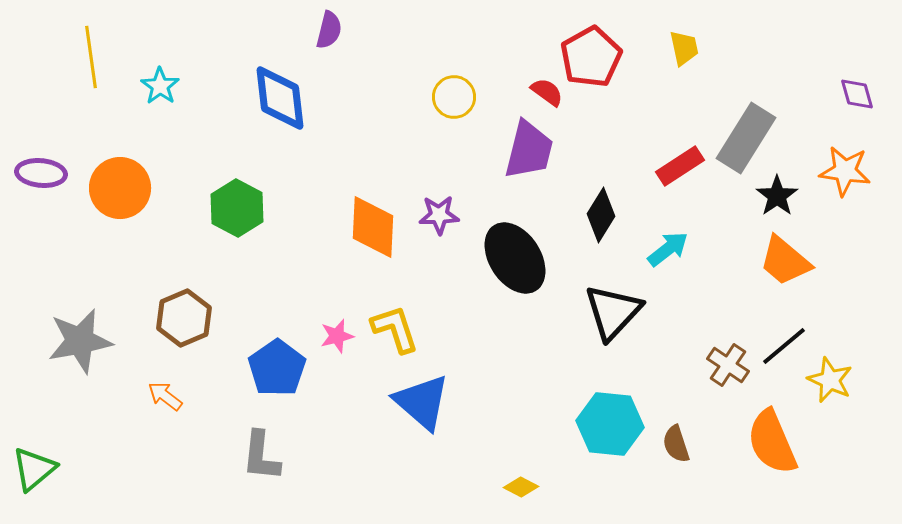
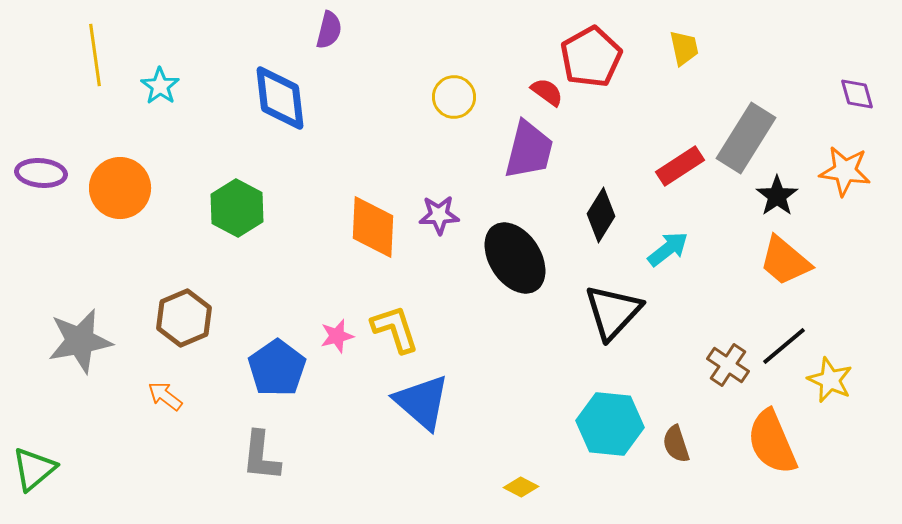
yellow line: moved 4 px right, 2 px up
